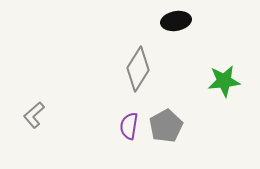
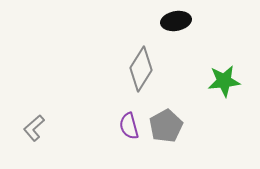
gray diamond: moved 3 px right
gray L-shape: moved 13 px down
purple semicircle: rotated 24 degrees counterclockwise
